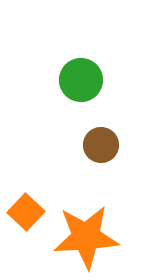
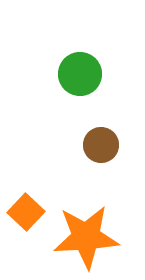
green circle: moved 1 px left, 6 px up
